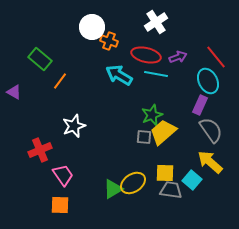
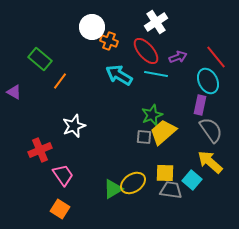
red ellipse: moved 4 px up; rotated 36 degrees clockwise
purple rectangle: rotated 12 degrees counterclockwise
orange square: moved 4 px down; rotated 30 degrees clockwise
